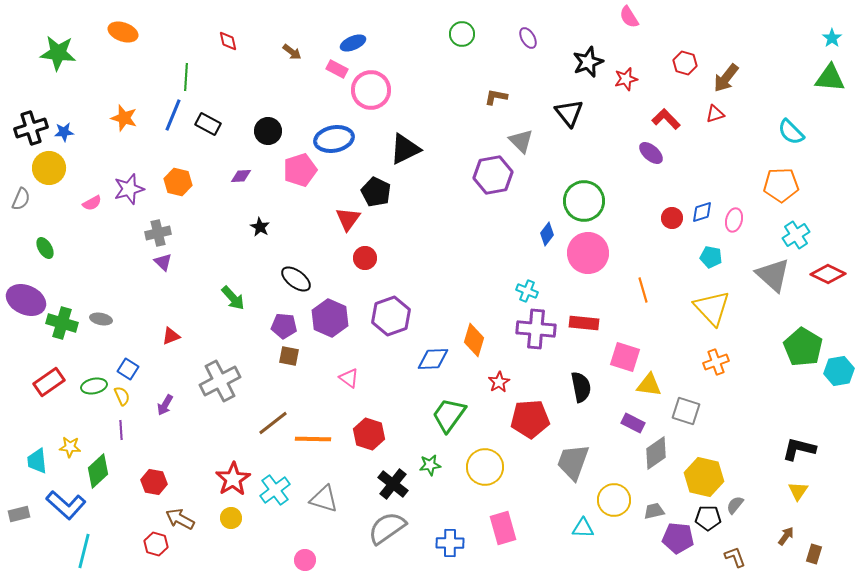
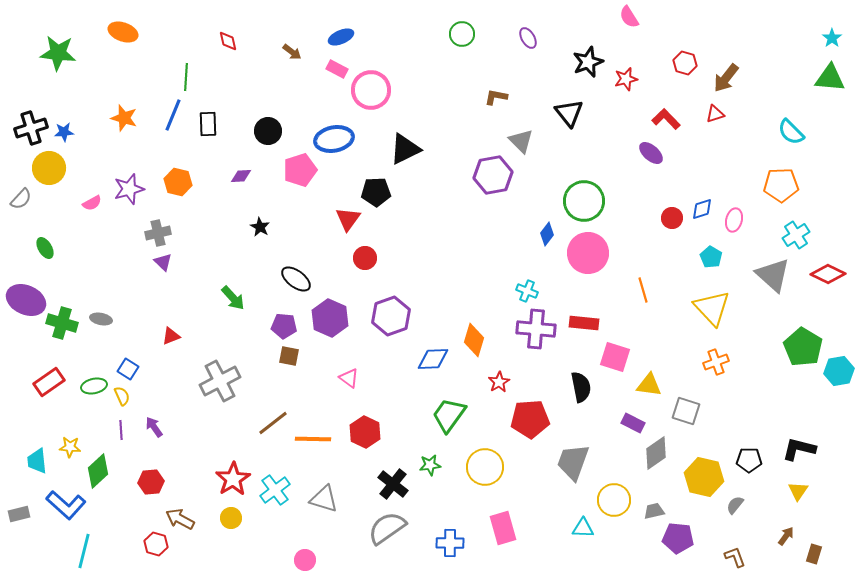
blue ellipse at (353, 43): moved 12 px left, 6 px up
black rectangle at (208, 124): rotated 60 degrees clockwise
black pentagon at (376, 192): rotated 28 degrees counterclockwise
gray semicircle at (21, 199): rotated 20 degrees clockwise
blue diamond at (702, 212): moved 3 px up
cyan pentagon at (711, 257): rotated 20 degrees clockwise
pink square at (625, 357): moved 10 px left
purple arrow at (165, 405): moved 11 px left, 22 px down; rotated 115 degrees clockwise
red hexagon at (369, 434): moved 4 px left, 2 px up; rotated 8 degrees clockwise
red hexagon at (154, 482): moved 3 px left; rotated 15 degrees counterclockwise
black pentagon at (708, 518): moved 41 px right, 58 px up
